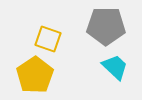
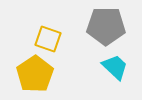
yellow pentagon: moved 1 px up
